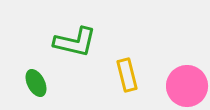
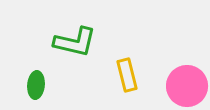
green ellipse: moved 2 px down; rotated 32 degrees clockwise
